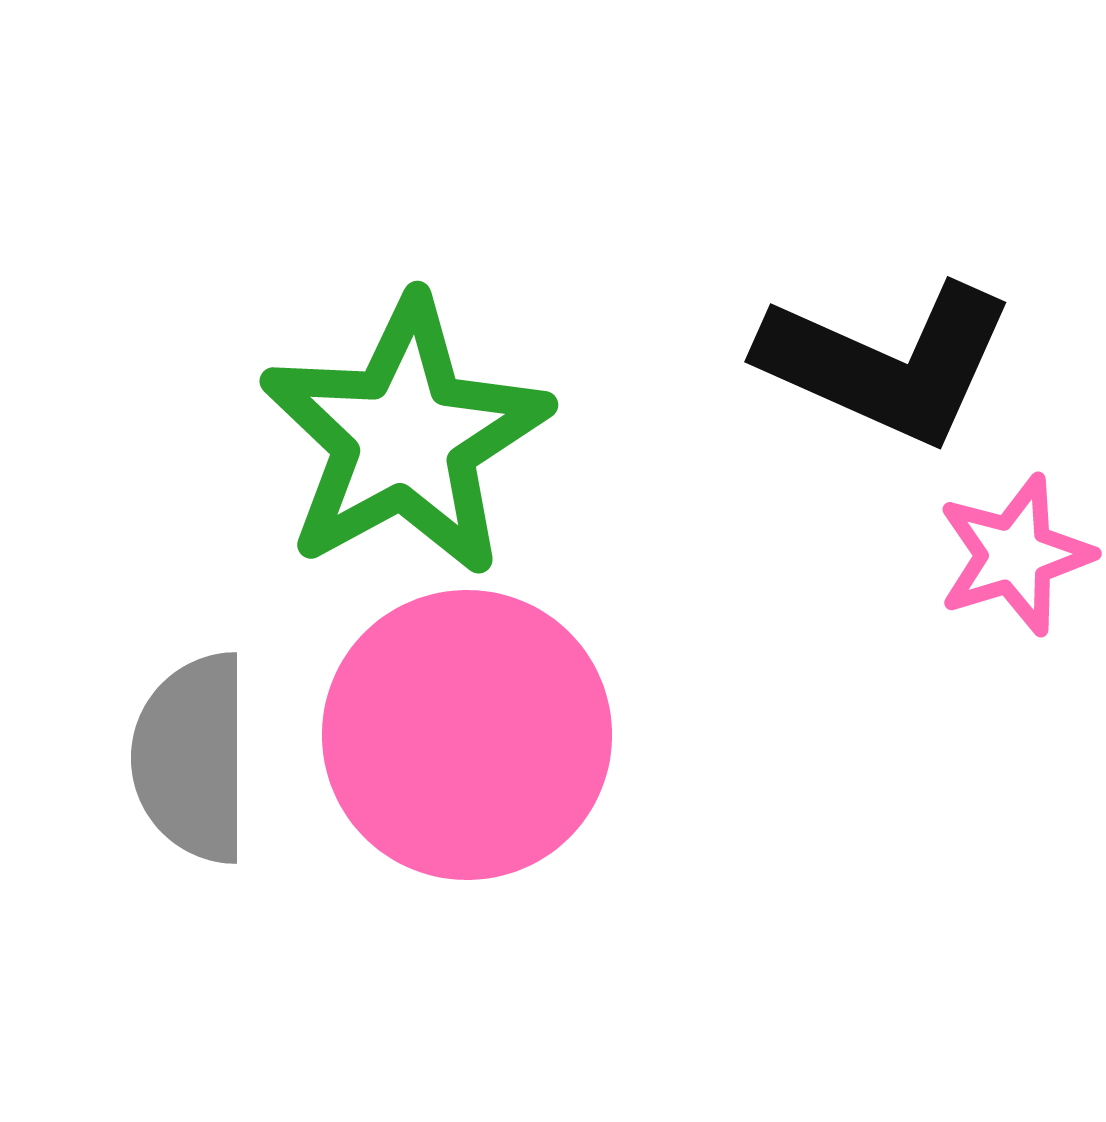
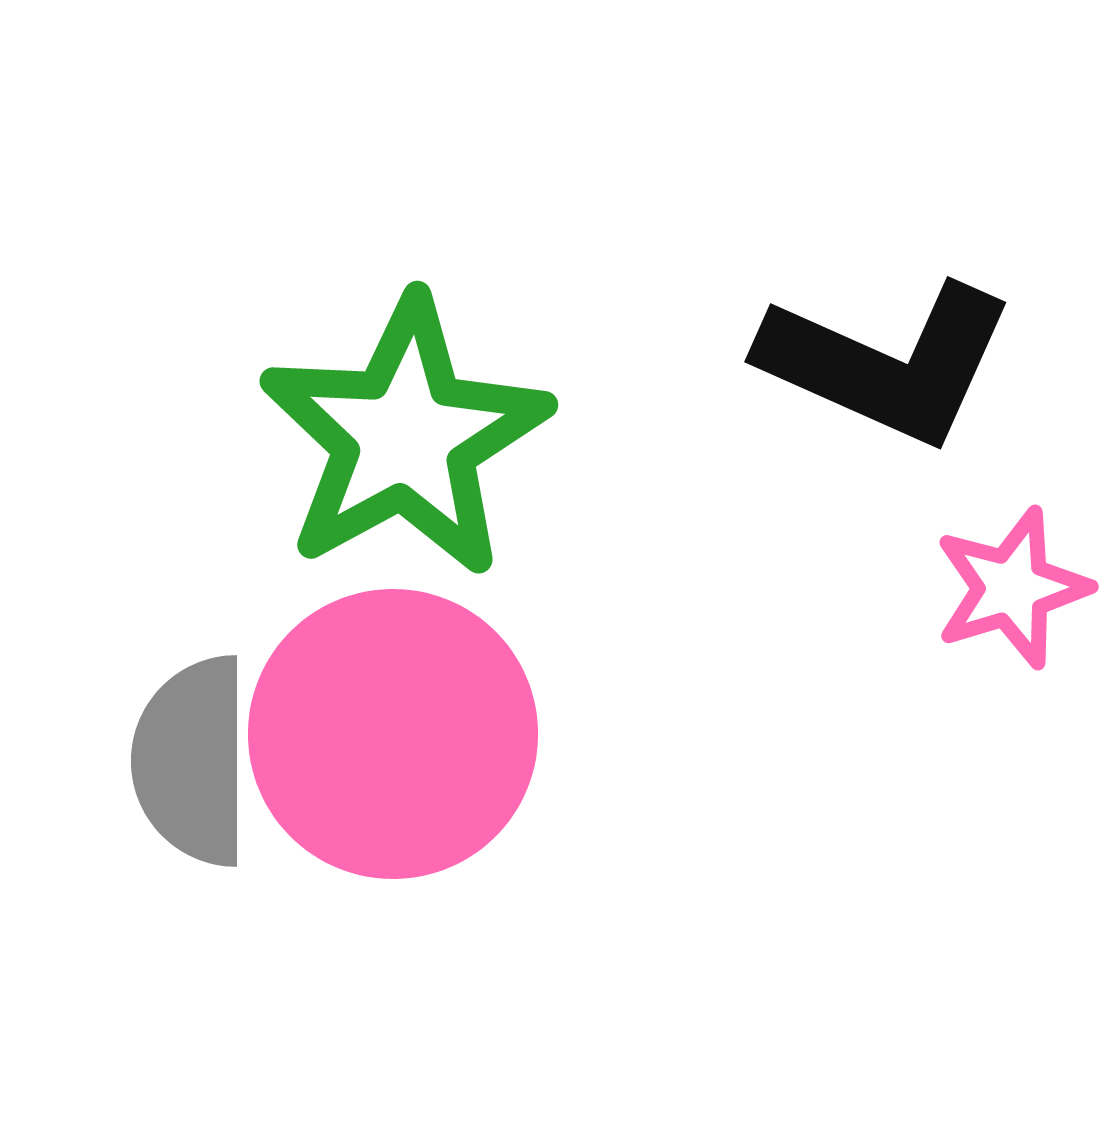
pink star: moved 3 px left, 33 px down
pink circle: moved 74 px left, 1 px up
gray semicircle: moved 3 px down
